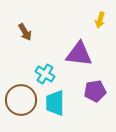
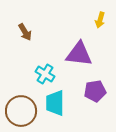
brown circle: moved 11 px down
